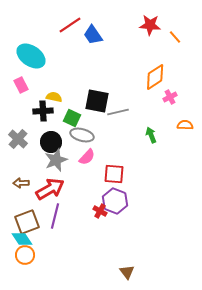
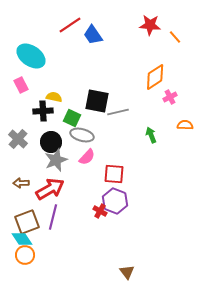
purple line: moved 2 px left, 1 px down
